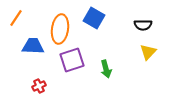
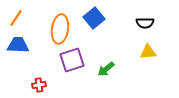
blue square: rotated 20 degrees clockwise
black semicircle: moved 2 px right, 2 px up
blue trapezoid: moved 15 px left, 1 px up
yellow triangle: rotated 42 degrees clockwise
green arrow: rotated 66 degrees clockwise
red cross: moved 1 px up; rotated 16 degrees clockwise
